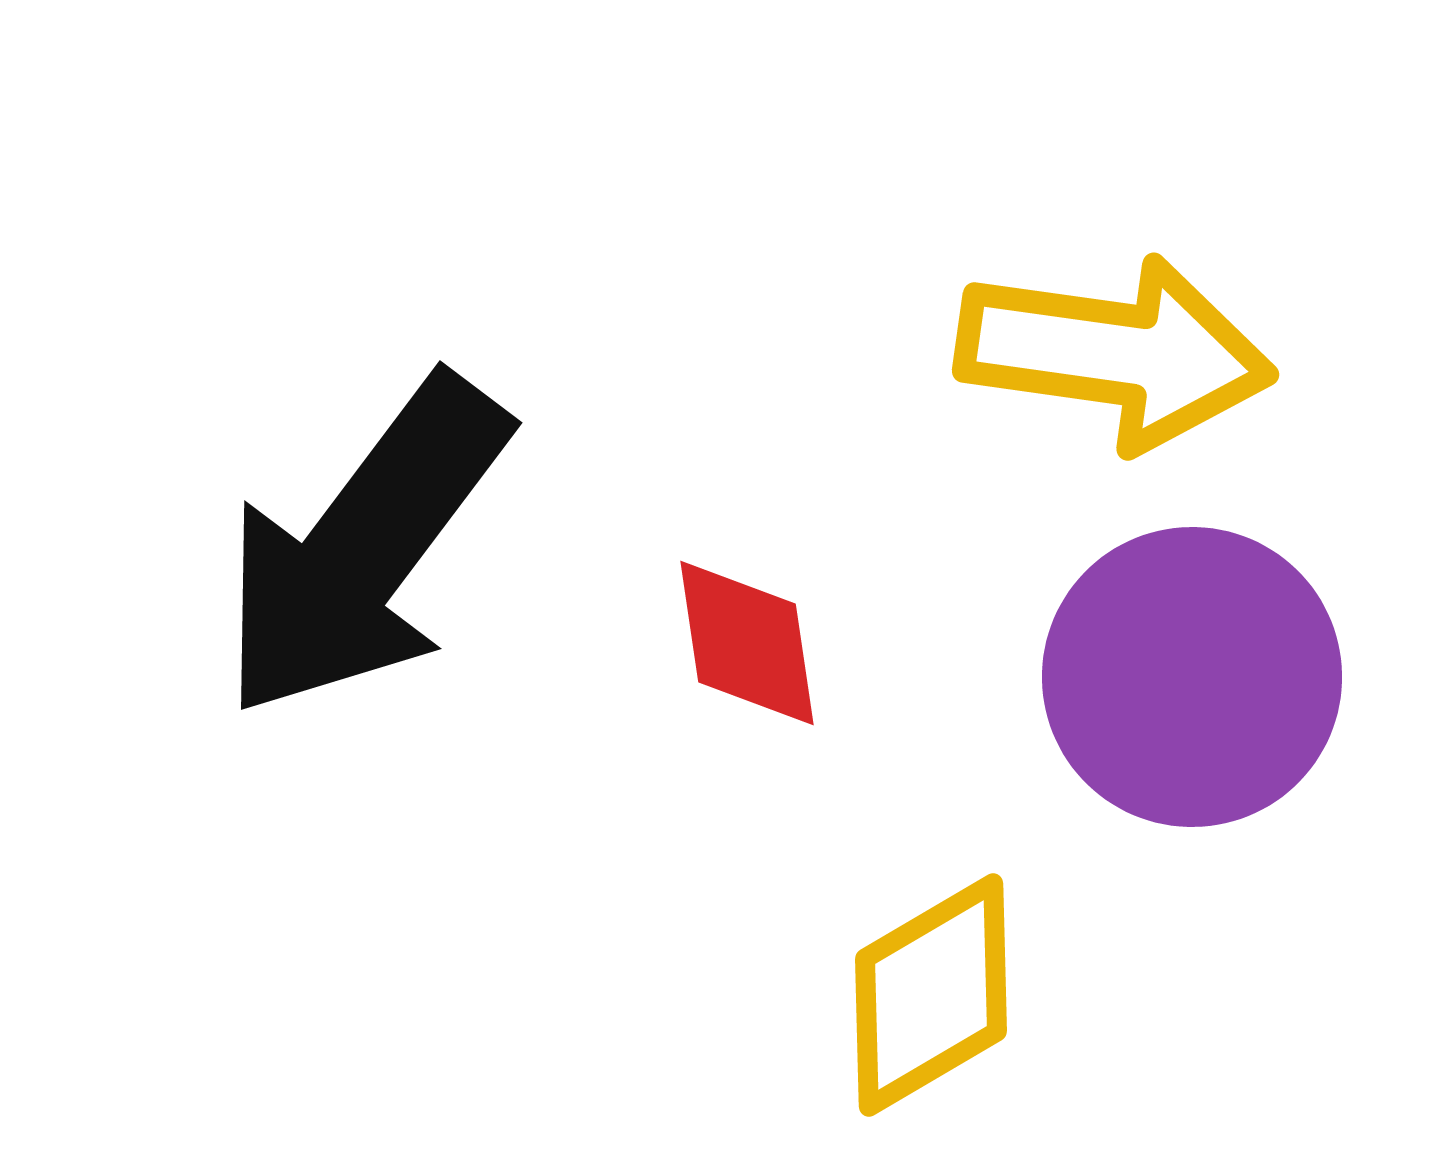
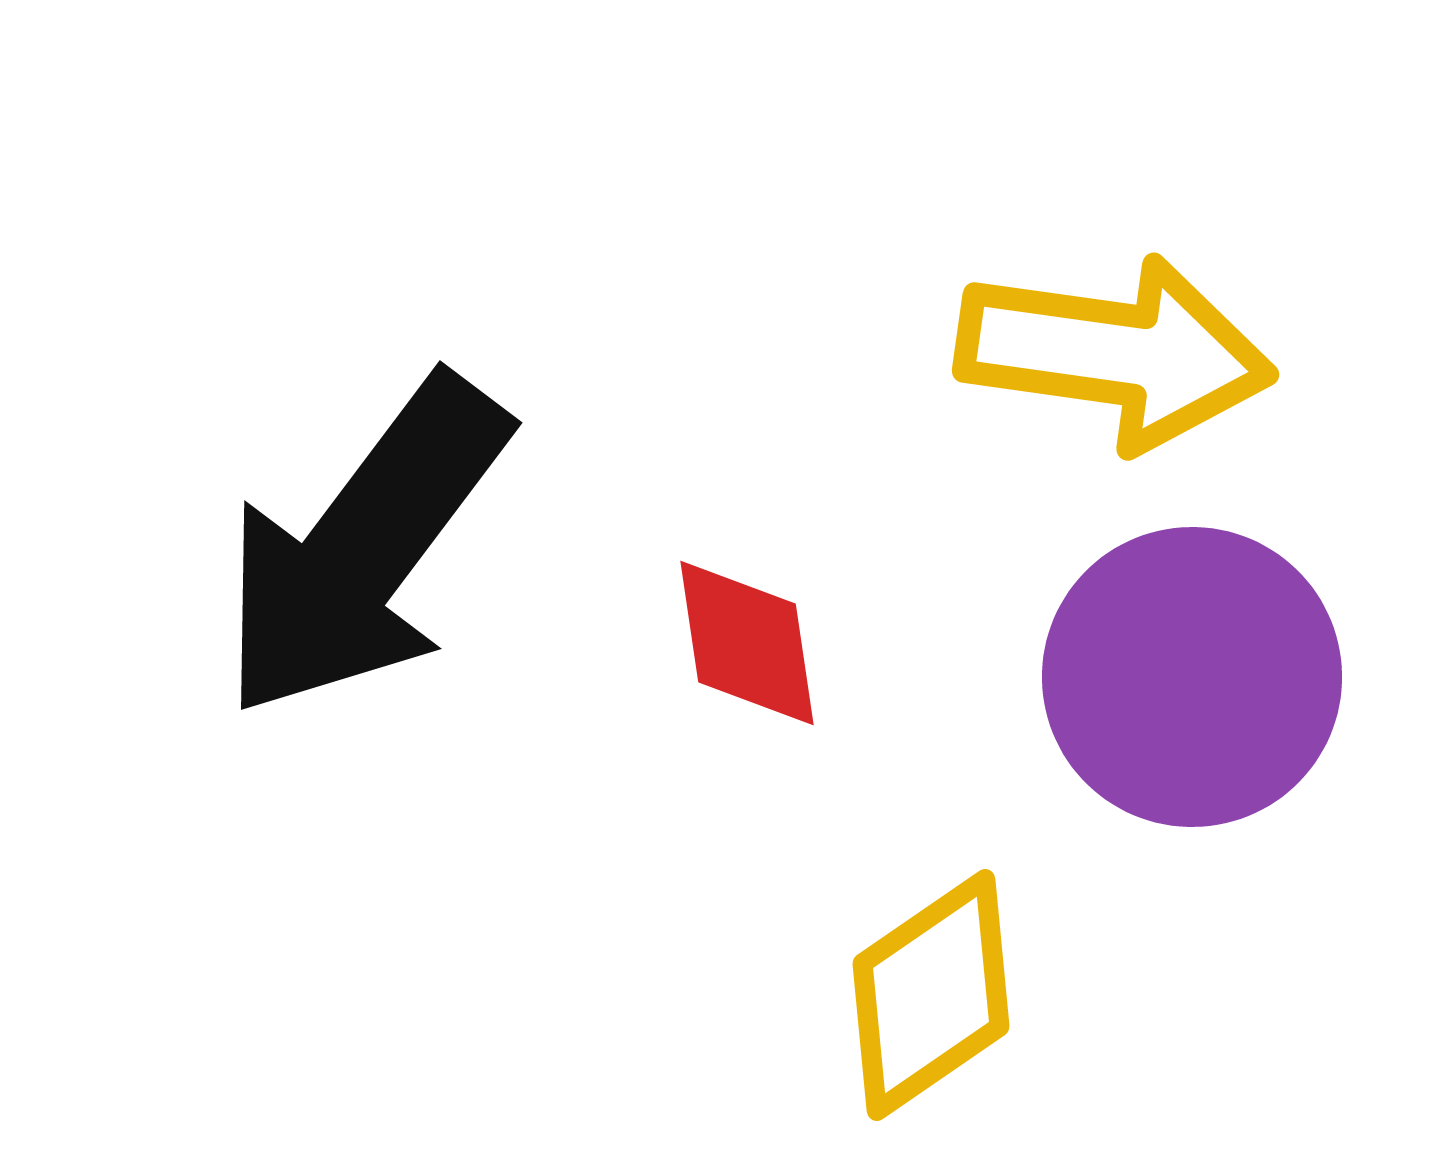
yellow diamond: rotated 4 degrees counterclockwise
